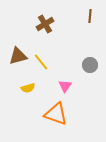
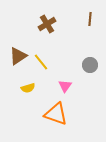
brown line: moved 3 px down
brown cross: moved 2 px right
brown triangle: rotated 18 degrees counterclockwise
